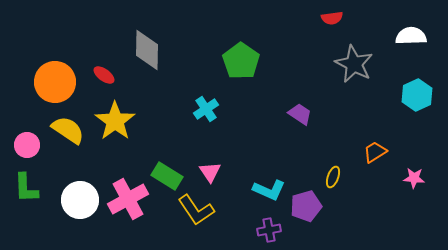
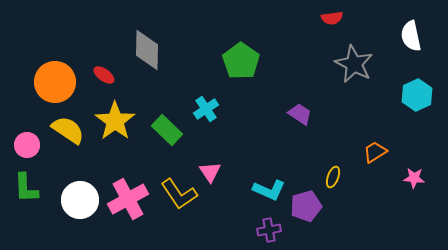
white semicircle: rotated 100 degrees counterclockwise
green rectangle: moved 46 px up; rotated 12 degrees clockwise
yellow L-shape: moved 17 px left, 16 px up
